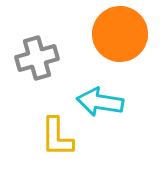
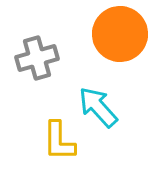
cyan arrow: moved 2 px left, 5 px down; rotated 39 degrees clockwise
yellow L-shape: moved 2 px right, 4 px down
